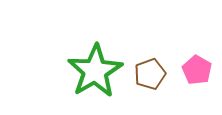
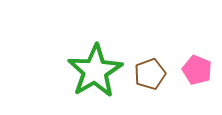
pink pentagon: rotated 8 degrees counterclockwise
